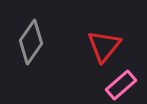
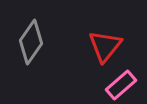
red triangle: moved 1 px right
